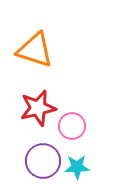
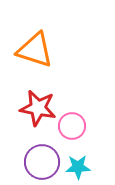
red star: rotated 24 degrees clockwise
purple circle: moved 1 px left, 1 px down
cyan star: moved 1 px right
